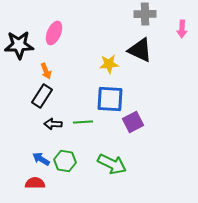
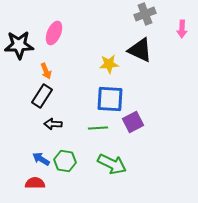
gray cross: rotated 20 degrees counterclockwise
green line: moved 15 px right, 6 px down
